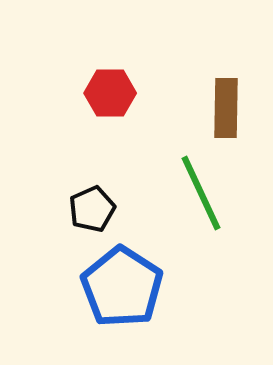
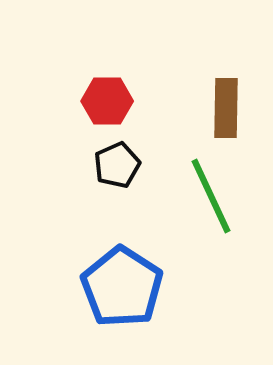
red hexagon: moved 3 px left, 8 px down
green line: moved 10 px right, 3 px down
black pentagon: moved 25 px right, 44 px up
